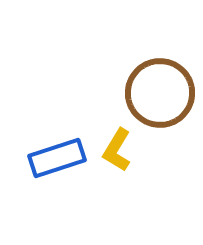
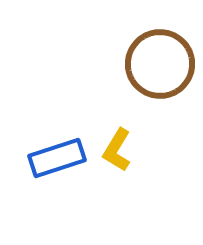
brown circle: moved 29 px up
